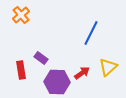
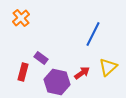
orange cross: moved 3 px down
blue line: moved 2 px right, 1 px down
red rectangle: moved 2 px right, 2 px down; rotated 24 degrees clockwise
purple hexagon: rotated 10 degrees clockwise
